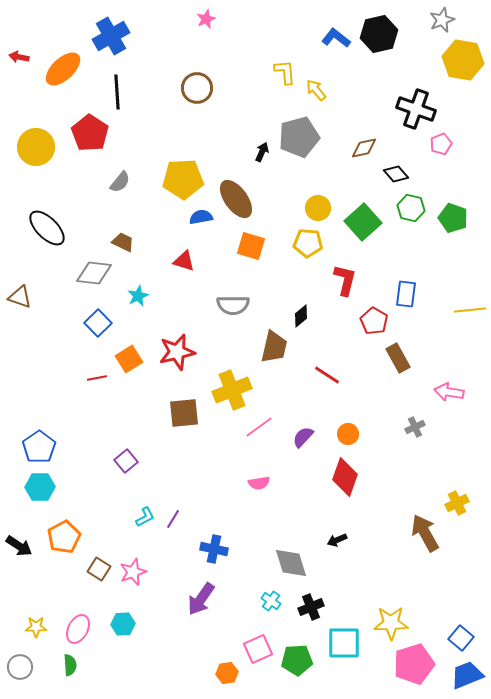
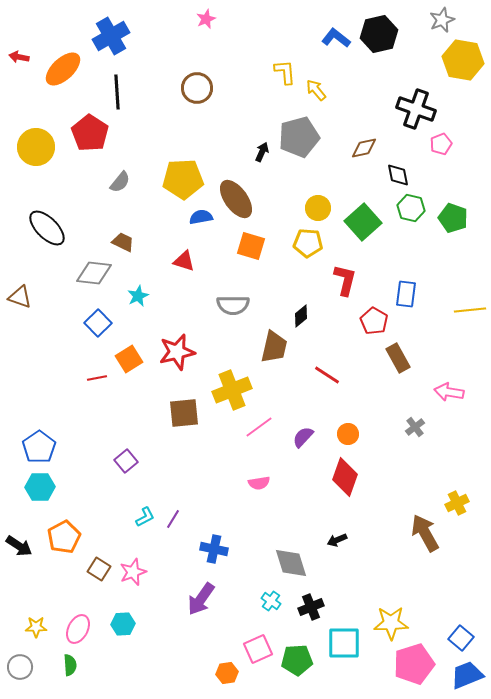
black diamond at (396, 174): moved 2 px right, 1 px down; rotated 30 degrees clockwise
gray cross at (415, 427): rotated 12 degrees counterclockwise
